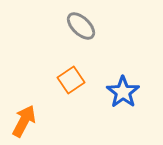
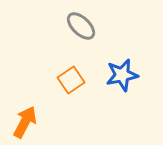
blue star: moved 1 px left, 17 px up; rotated 24 degrees clockwise
orange arrow: moved 1 px right, 1 px down
